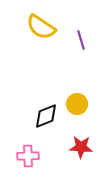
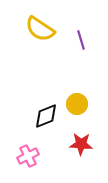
yellow semicircle: moved 1 px left, 2 px down
red star: moved 3 px up
pink cross: rotated 25 degrees counterclockwise
